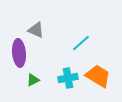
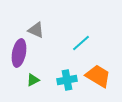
purple ellipse: rotated 16 degrees clockwise
cyan cross: moved 1 px left, 2 px down
